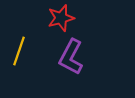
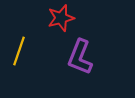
purple L-shape: moved 9 px right; rotated 6 degrees counterclockwise
